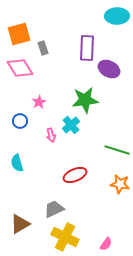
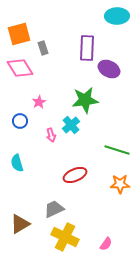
orange star: rotated 12 degrees counterclockwise
